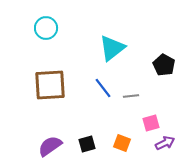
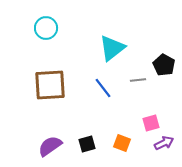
gray line: moved 7 px right, 16 px up
purple arrow: moved 1 px left
